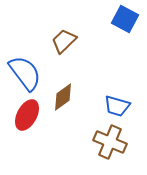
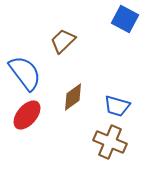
brown trapezoid: moved 1 px left
brown diamond: moved 10 px right
red ellipse: rotated 12 degrees clockwise
